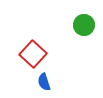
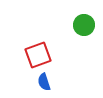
red square: moved 5 px right, 1 px down; rotated 28 degrees clockwise
